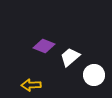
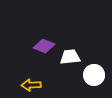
white trapezoid: rotated 35 degrees clockwise
